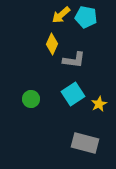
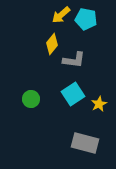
cyan pentagon: moved 2 px down
yellow diamond: rotated 15 degrees clockwise
